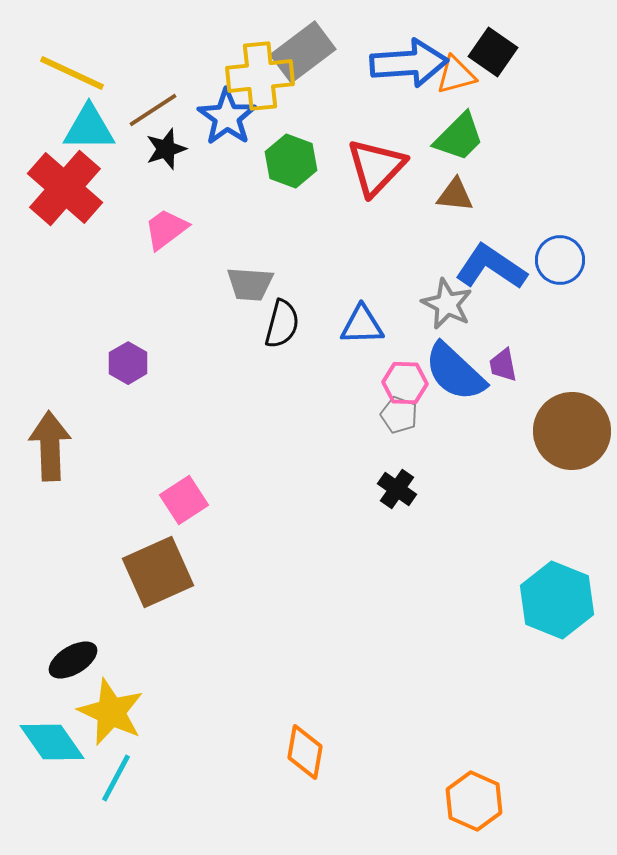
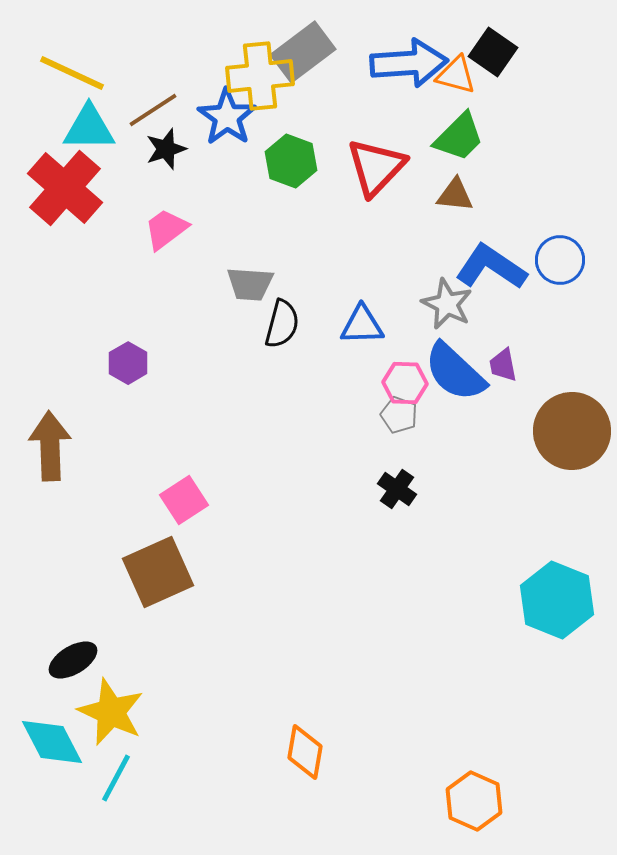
orange triangle: rotated 30 degrees clockwise
cyan diamond: rotated 8 degrees clockwise
